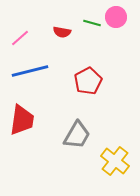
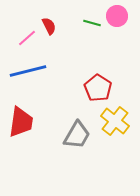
pink circle: moved 1 px right, 1 px up
red semicircle: moved 13 px left, 6 px up; rotated 126 degrees counterclockwise
pink line: moved 7 px right
blue line: moved 2 px left
red pentagon: moved 10 px right, 7 px down; rotated 12 degrees counterclockwise
red trapezoid: moved 1 px left, 2 px down
yellow cross: moved 40 px up
